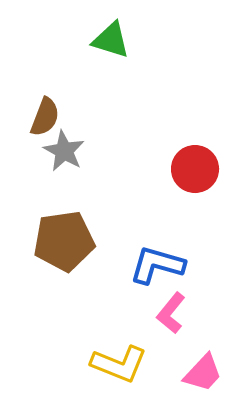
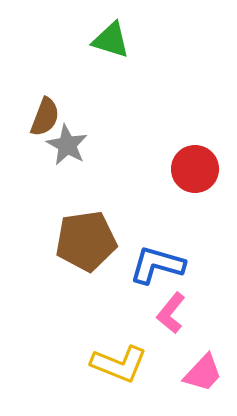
gray star: moved 3 px right, 6 px up
brown pentagon: moved 22 px right
